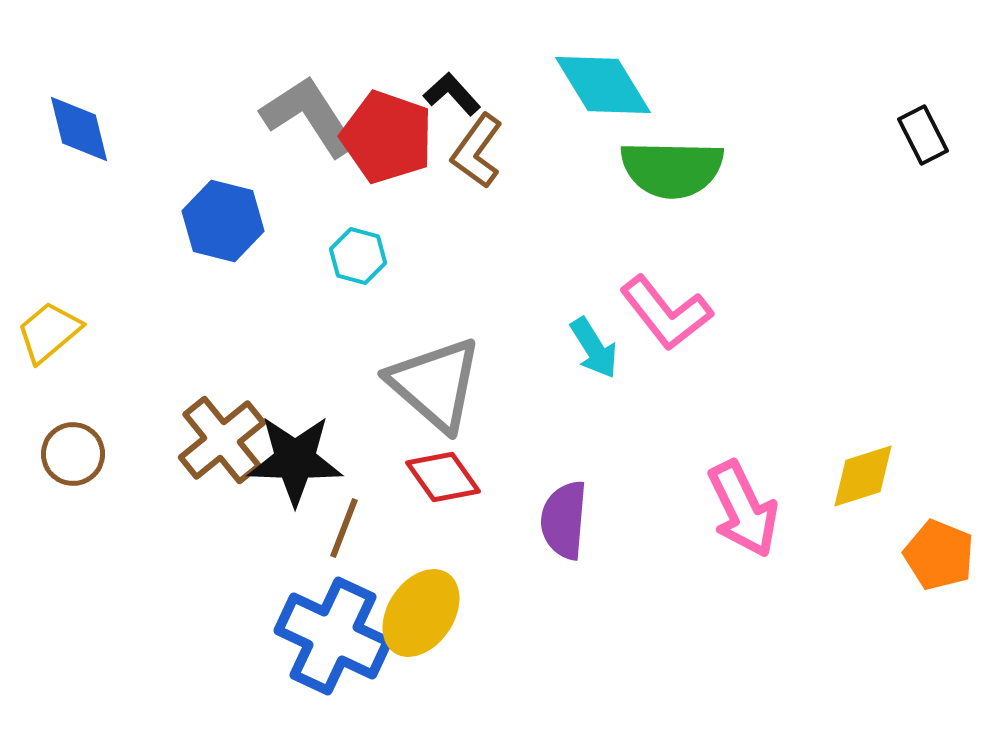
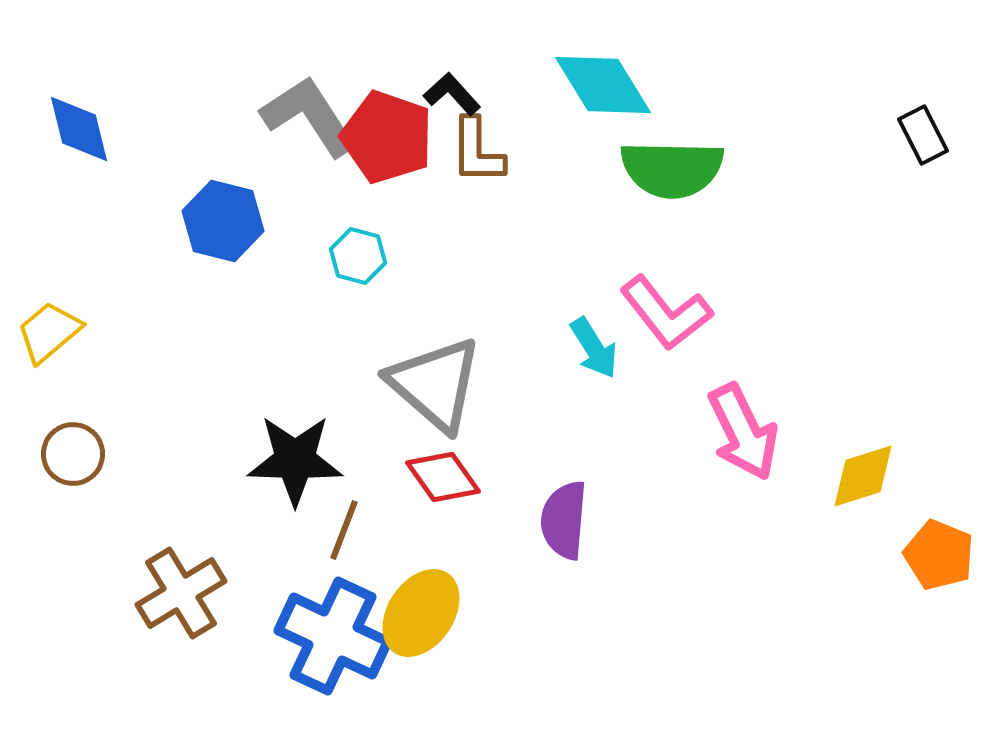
brown L-shape: rotated 36 degrees counterclockwise
brown cross: moved 41 px left, 153 px down; rotated 8 degrees clockwise
pink arrow: moved 77 px up
brown line: moved 2 px down
